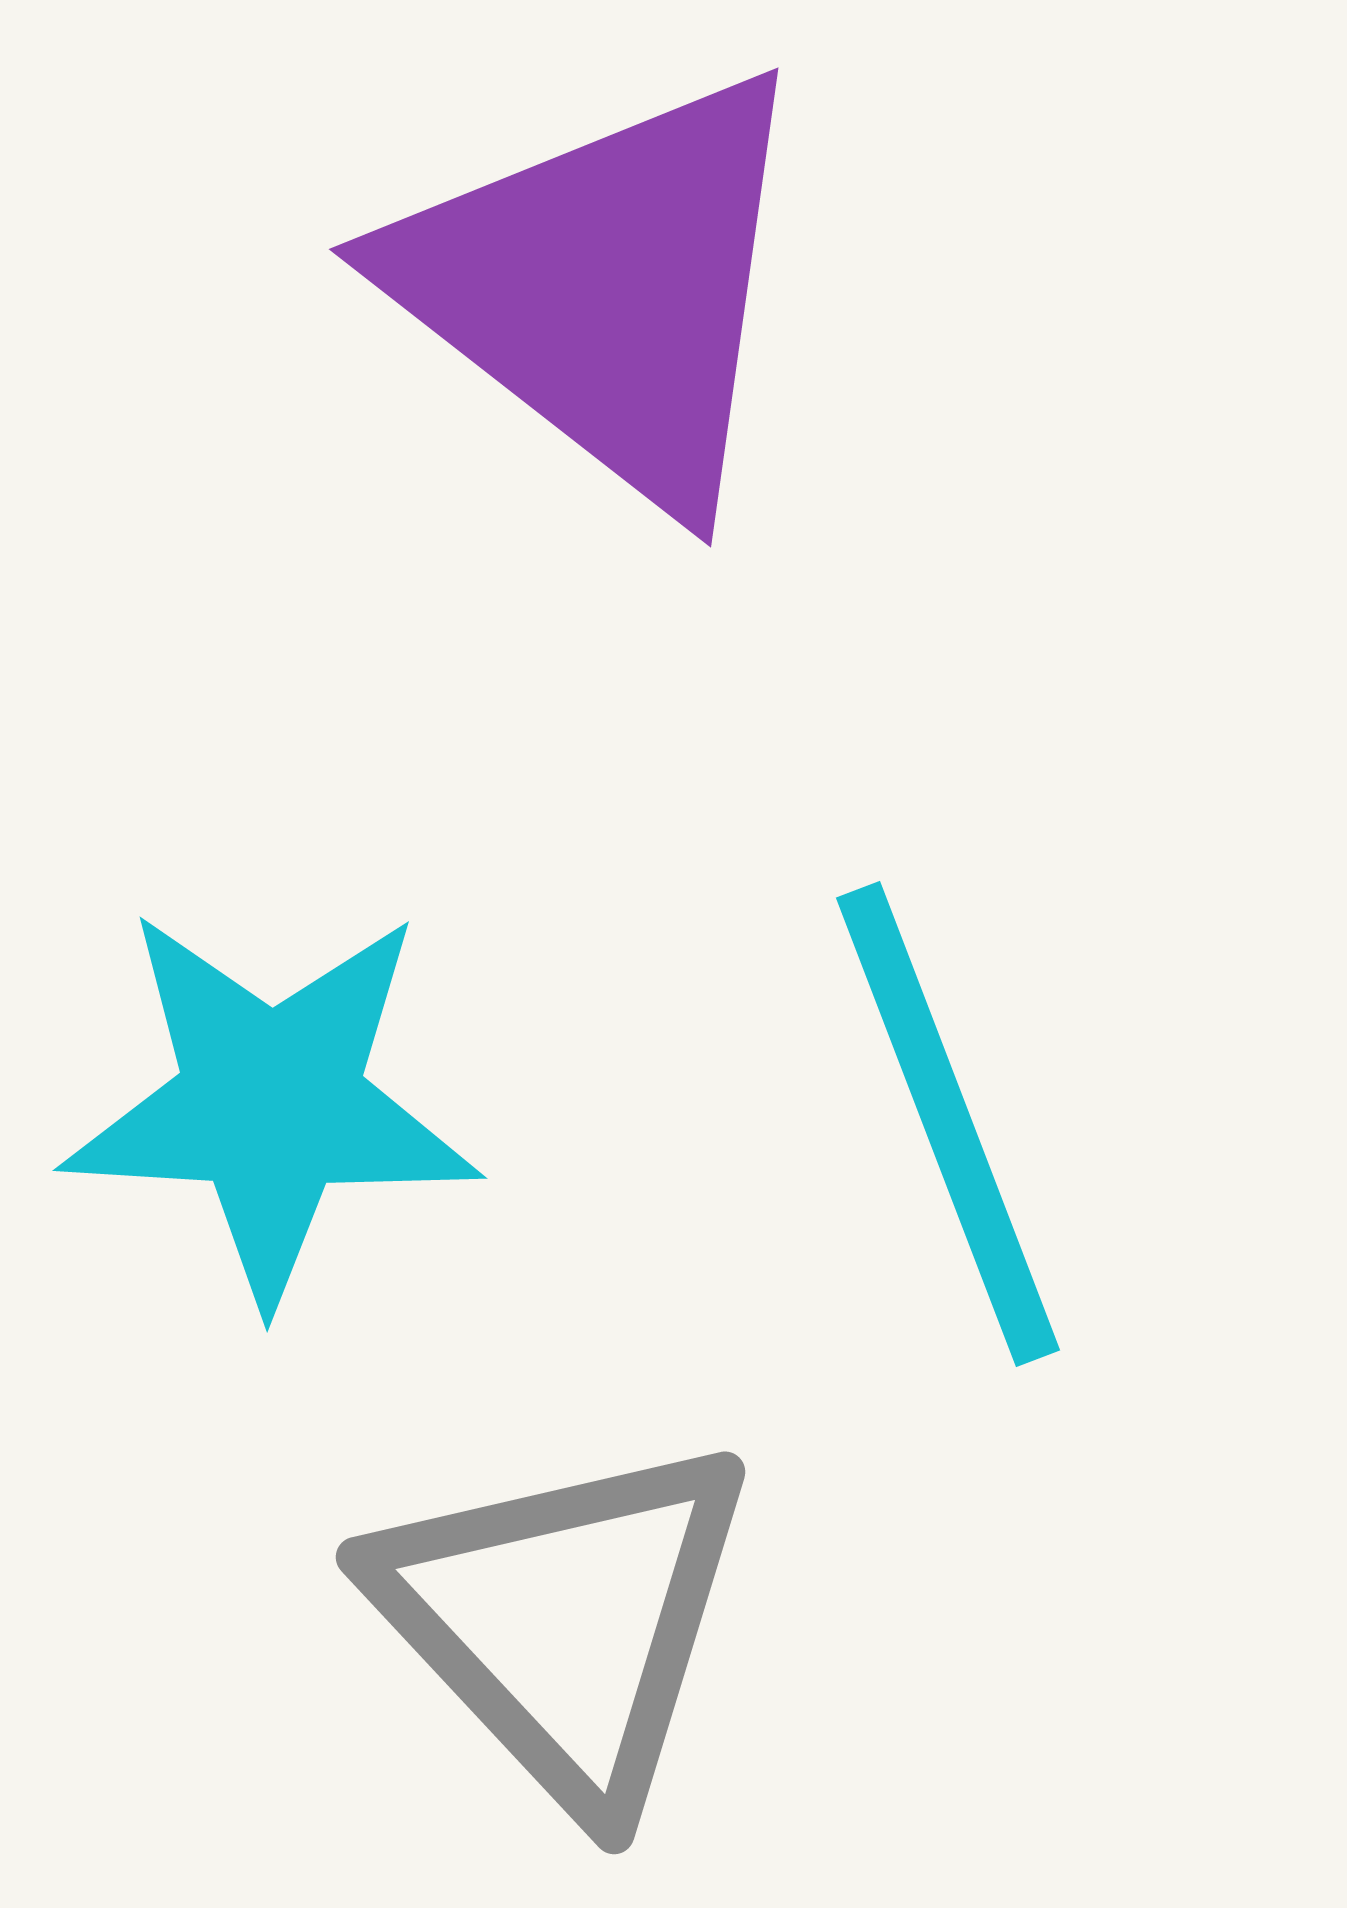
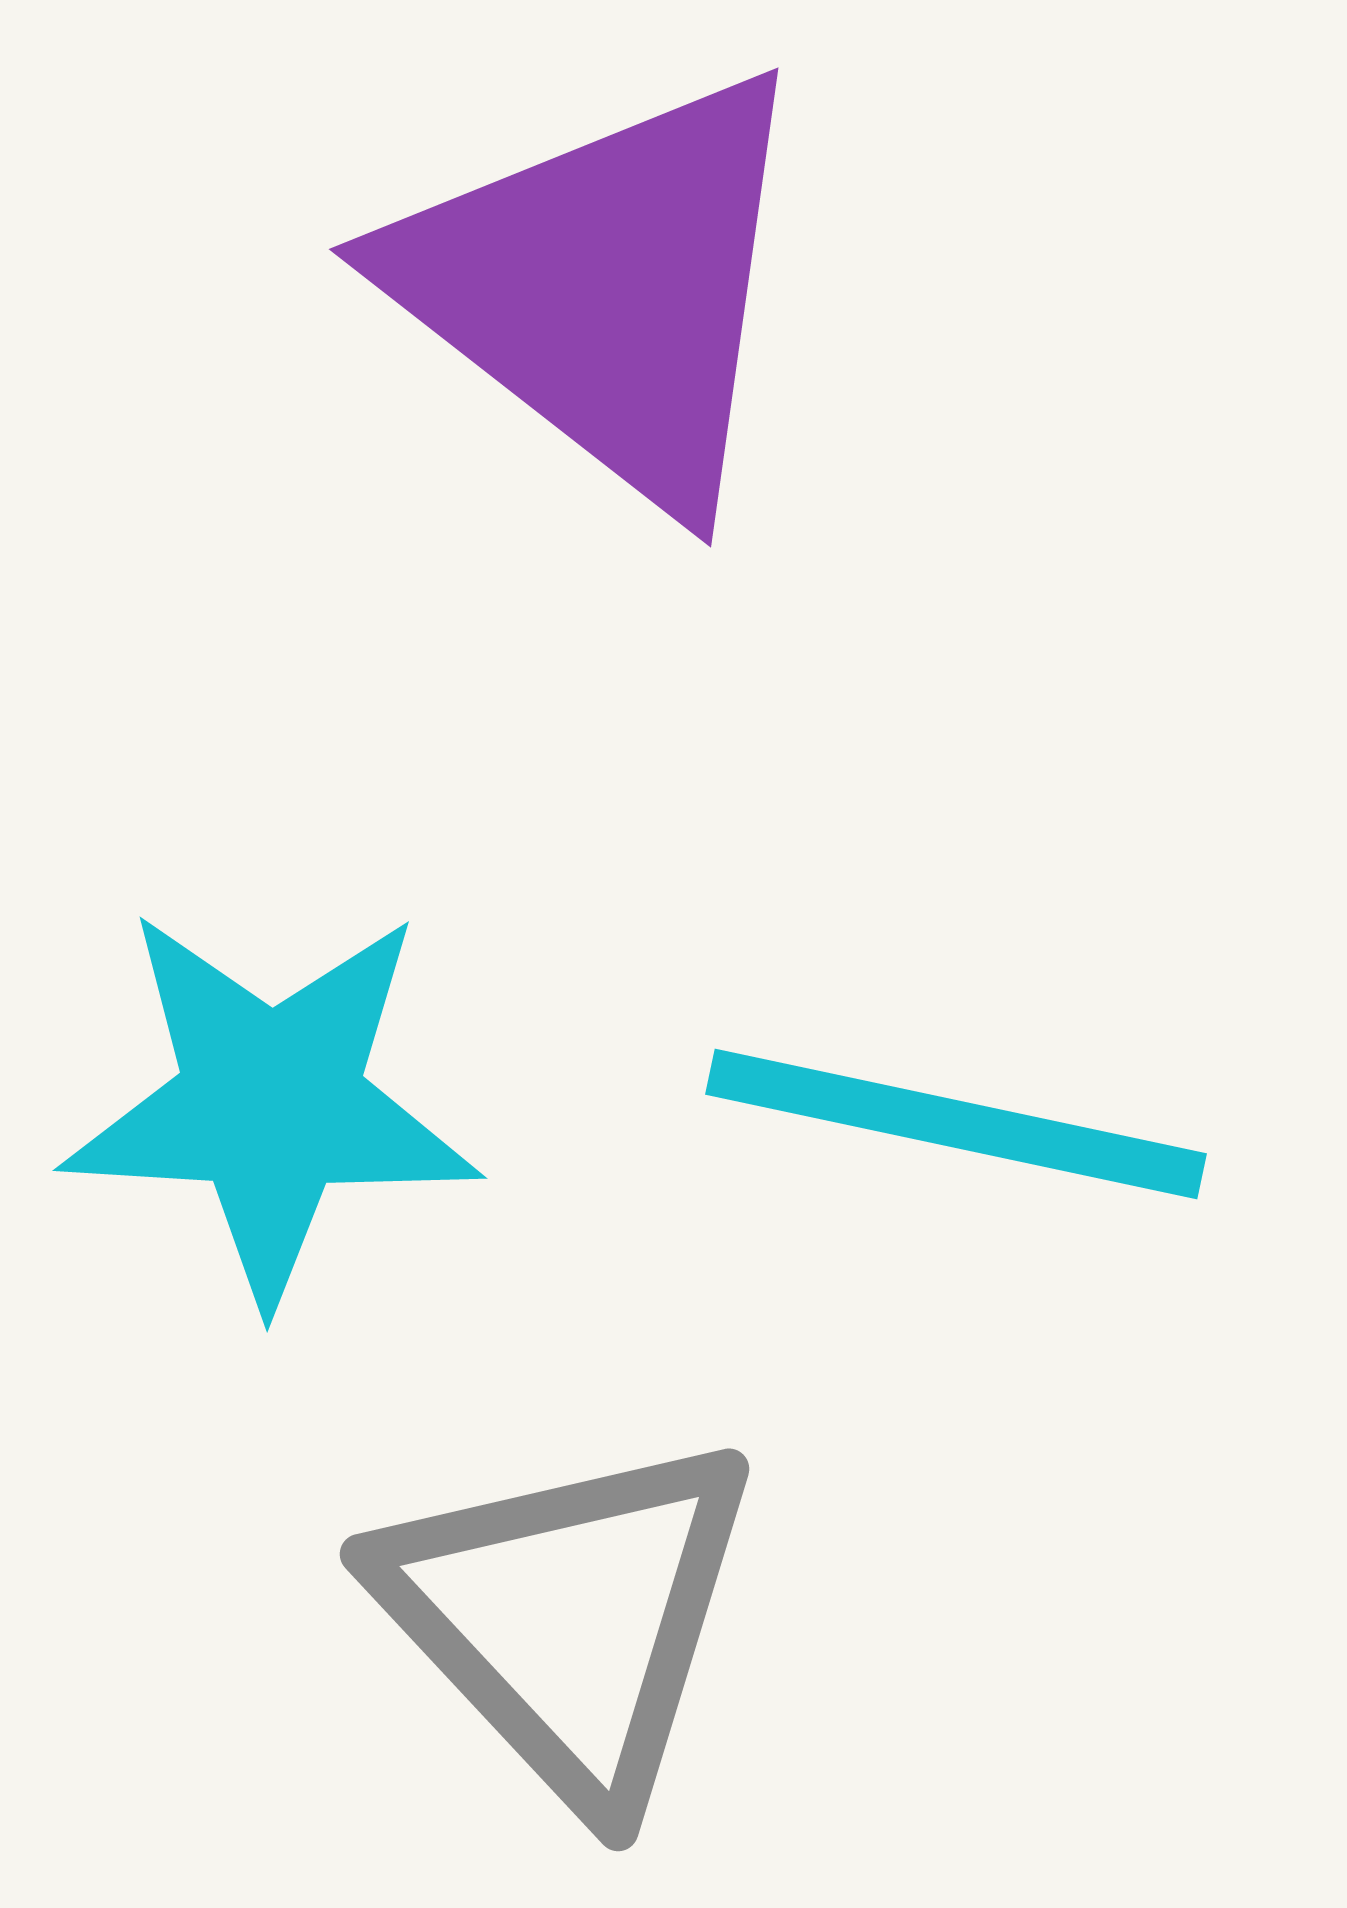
cyan line: moved 8 px right; rotated 57 degrees counterclockwise
gray triangle: moved 4 px right, 3 px up
